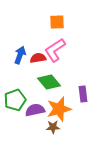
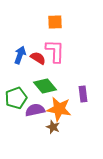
orange square: moved 2 px left
pink L-shape: moved 1 px down; rotated 125 degrees clockwise
red semicircle: rotated 42 degrees clockwise
green diamond: moved 4 px left, 4 px down
green pentagon: moved 1 px right, 2 px up
orange star: rotated 25 degrees clockwise
brown star: rotated 24 degrees clockwise
